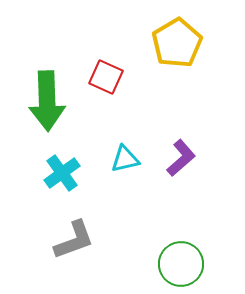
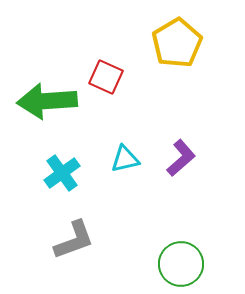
green arrow: rotated 88 degrees clockwise
